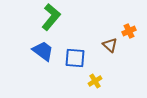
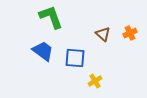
green L-shape: rotated 60 degrees counterclockwise
orange cross: moved 1 px right, 2 px down
brown triangle: moved 7 px left, 11 px up
